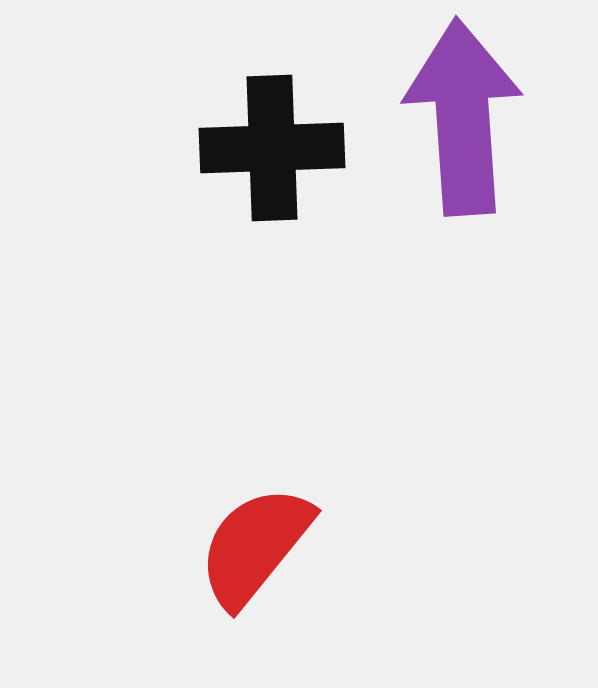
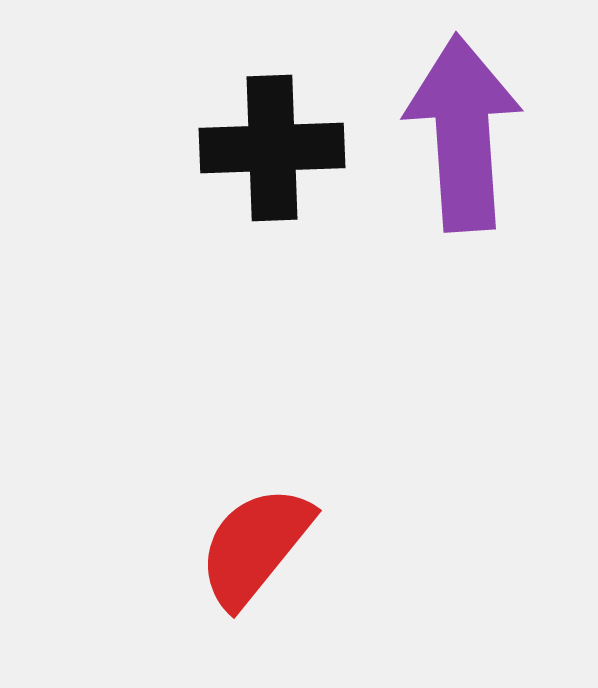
purple arrow: moved 16 px down
